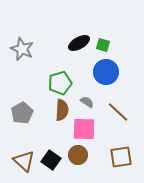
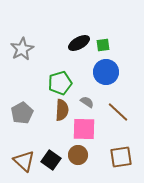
green square: rotated 24 degrees counterclockwise
gray star: rotated 20 degrees clockwise
